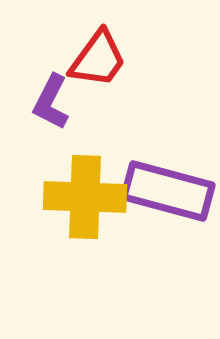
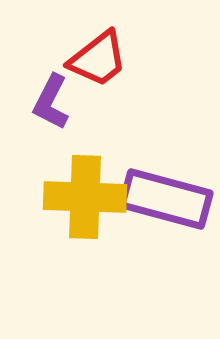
red trapezoid: rotated 16 degrees clockwise
purple rectangle: moved 2 px left, 8 px down
